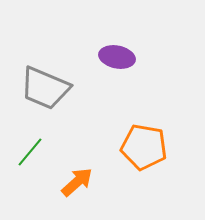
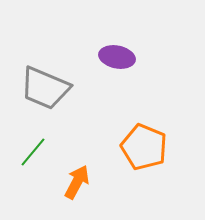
orange pentagon: rotated 12 degrees clockwise
green line: moved 3 px right
orange arrow: rotated 20 degrees counterclockwise
